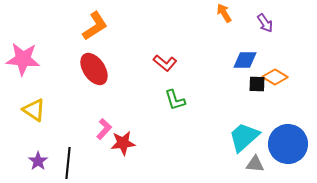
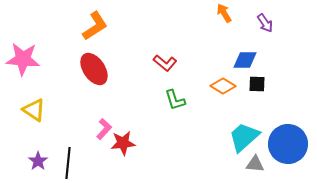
orange diamond: moved 52 px left, 9 px down
